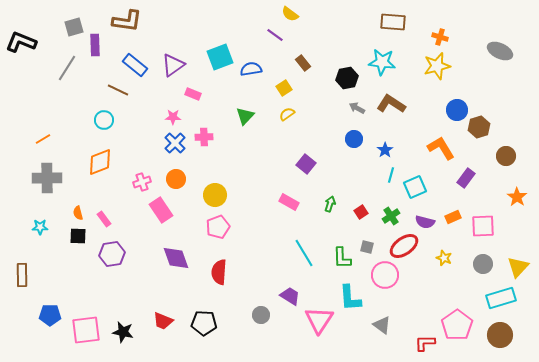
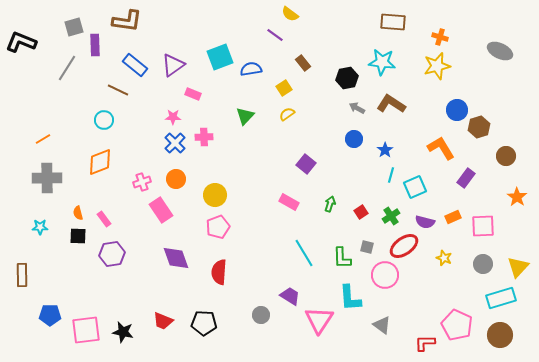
pink pentagon at (457, 325): rotated 12 degrees counterclockwise
